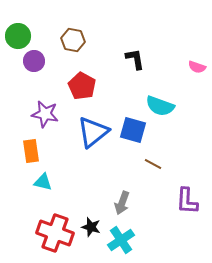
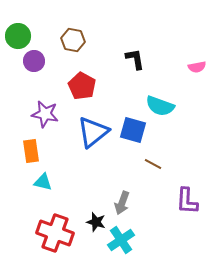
pink semicircle: rotated 30 degrees counterclockwise
black star: moved 5 px right, 5 px up
